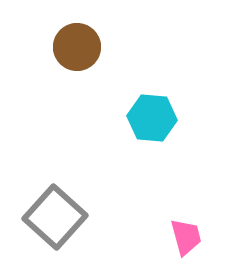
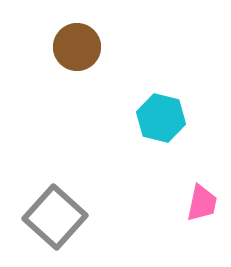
cyan hexagon: moved 9 px right; rotated 9 degrees clockwise
pink trapezoid: moved 16 px right, 34 px up; rotated 27 degrees clockwise
